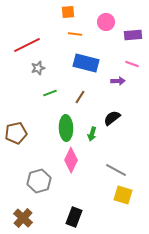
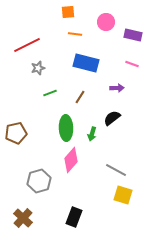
purple rectangle: rotated 18 degrees clockwise
purple arrow: moved 1 px left, 7 px down
pink diamond: rotated 15 degrees clockwise
